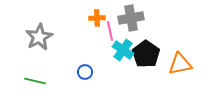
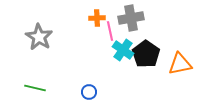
gray star: rotated 12 degrees counterclockwise
blue circle: moved 4 px right, 20 px down
green line: moved 7 px down
